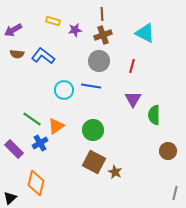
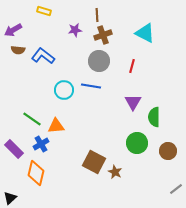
brown line: moved 5 px left, 1 px down
yellow rectangle: moved 9 px left, 10 px up
brown semicircle: moved 1 px right, 4 px up
purple triangle: moved 3 px down
green semicircle: moved 2 px down
orange triangle: rotated 30 degrees clockwise
green circle: moved 44 px right, 13 px down
blue cross: moved 1 px right, 1 px down
orange diamond: moved 10 px up
gray line: moved 1 px right, 4 px up; rotated 40 degrees clockwise
